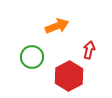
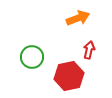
orange arrow: moved 21 px right, 8 px up
red hexagon: rotated 16 degrees clockwise
